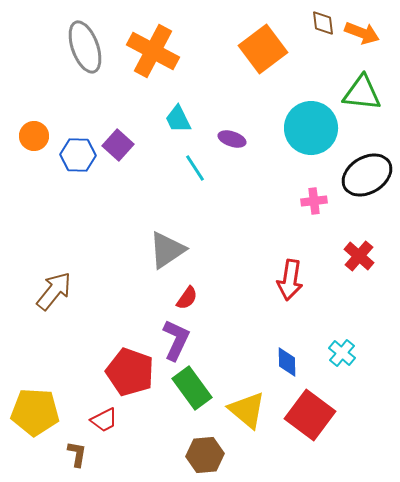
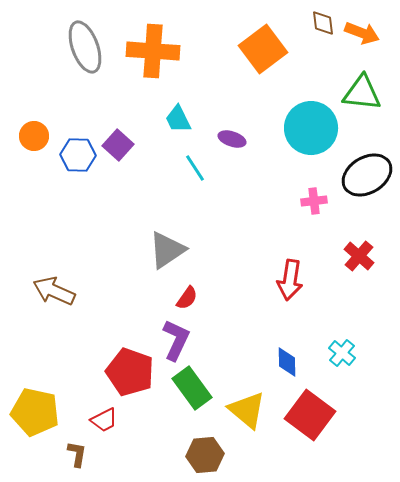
orange cross: rotated 24 degrees counterclockwise
brown arrow: rotated 105 degrees counterclockwise
yellow pentagon: rotated 9 degrees clockwise
